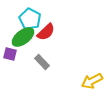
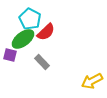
green ellipse: moved 2 px down
purple square: moved 1 px down
